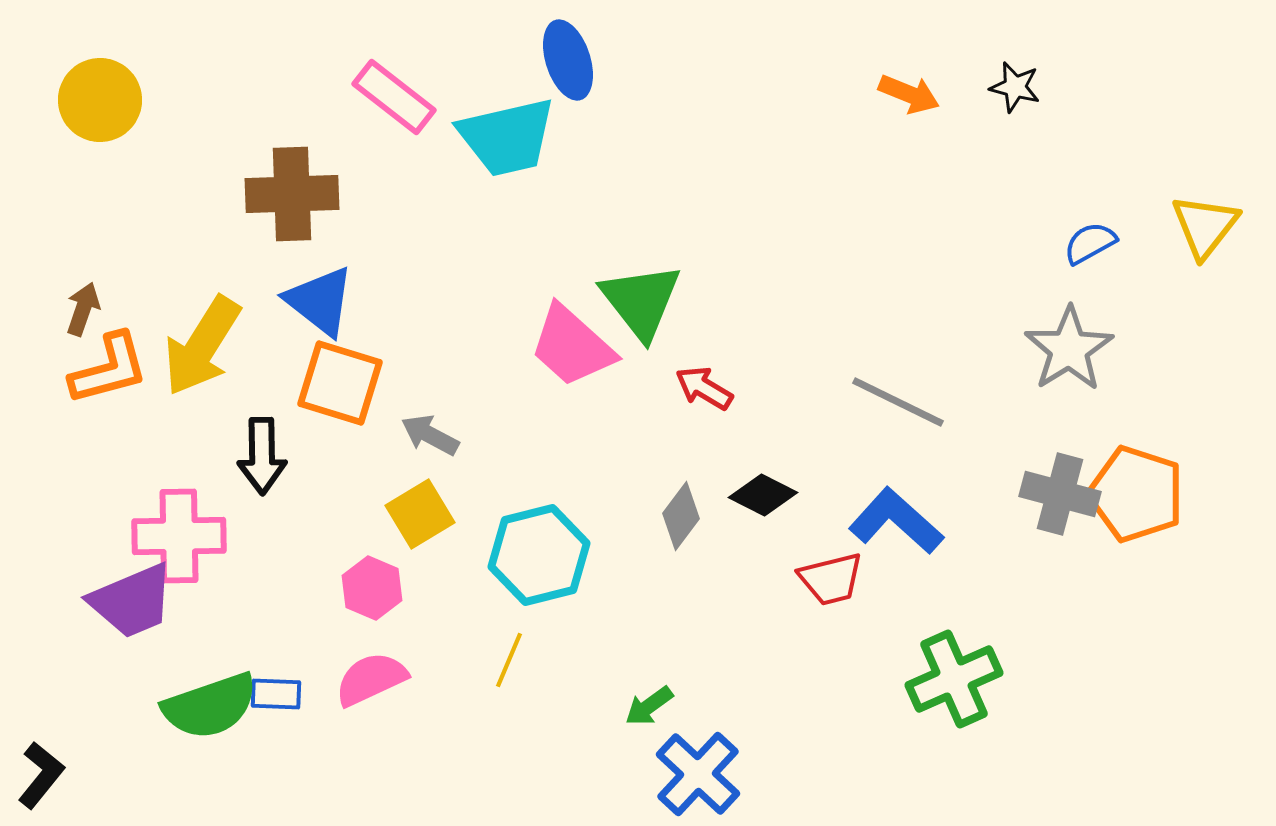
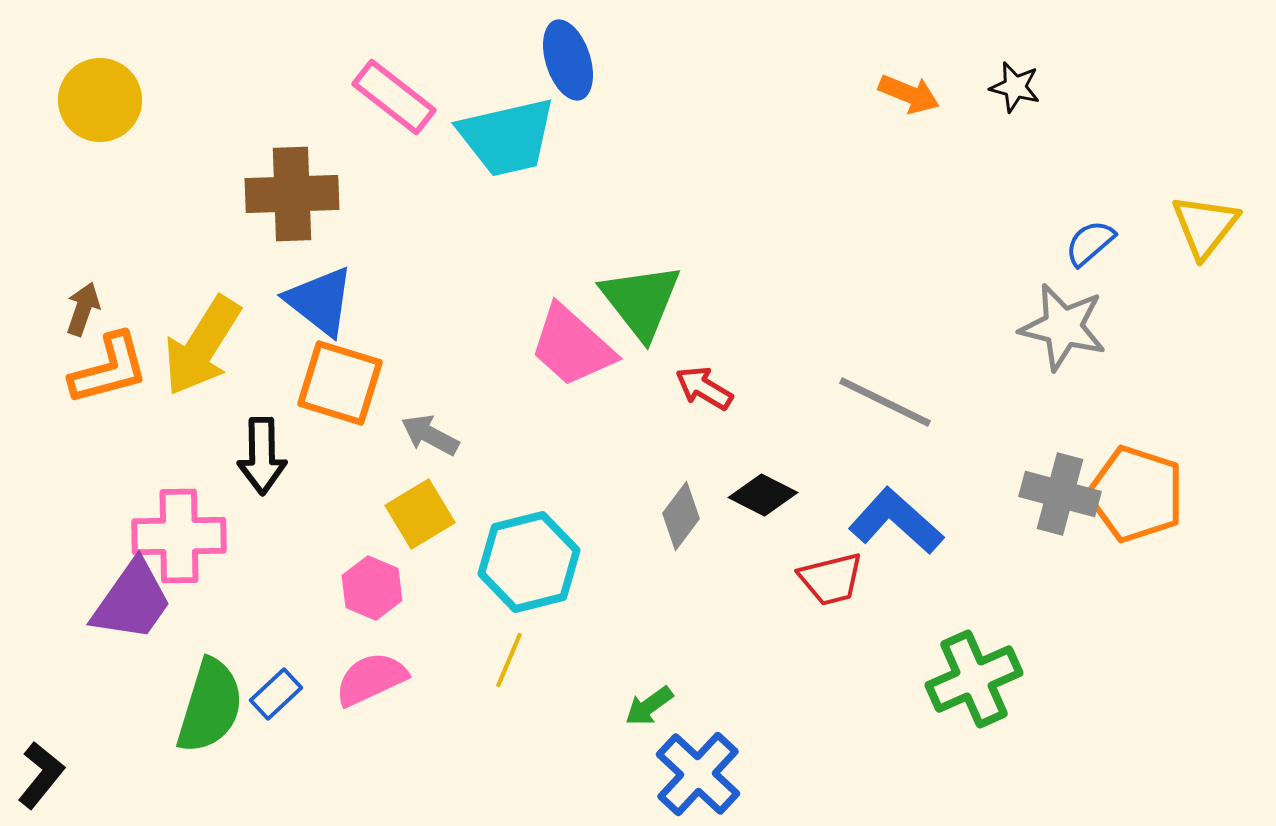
blue semicircle: rotated 12 degrees counterclockwise
gray star: moved 6 px left, 22 px up; rotated 26 degrees counterclockwise
gray line: moved 13 px left
cyan hexagon: moved 10 px left, 7 px down
purple trapezoid: rotated 32 degrees counterclockwise
green cross: moved 20 px right
blue rectangle: rotated 45 degrees counterclockwise
green semicircle: rotated 54 degrees counterclockwise
